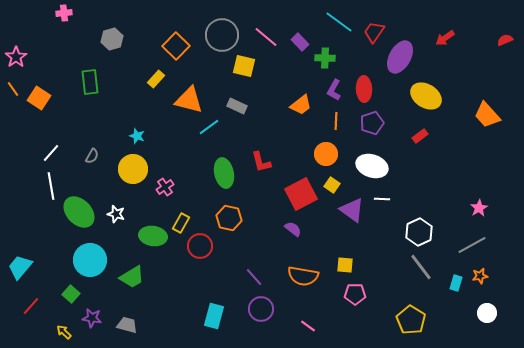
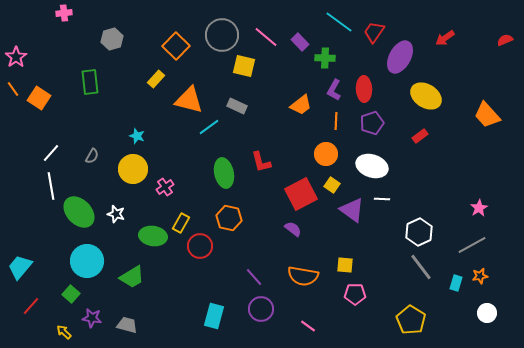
cyan circle at (90, 260): moved 3 px left, 1 px down
